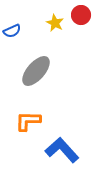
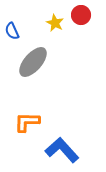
blue semicircle: rotated 90 degrees clockwise
gray ellipse: moved 3 px left, 9 px up
orange L-shape: moved 1 px left, 1 px down
